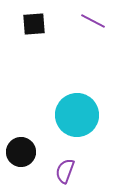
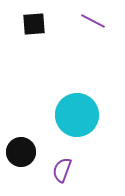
purple semicircle: moved 3 px left, 1 px up
